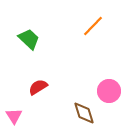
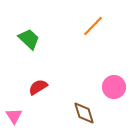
pink circle: moved 5 px right, 4 px up
